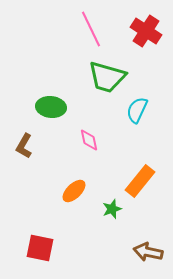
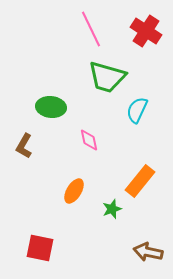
orange ellipse: rotated 15 degrees counterclockwise
